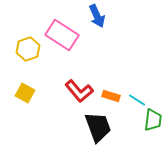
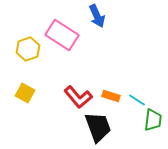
red L-shape: moved 1 px left, 6 px down
